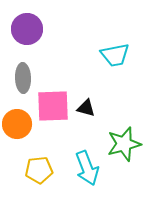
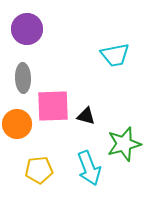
black triangle: moved 8 px down
cyan arrow: moved 2 px right
